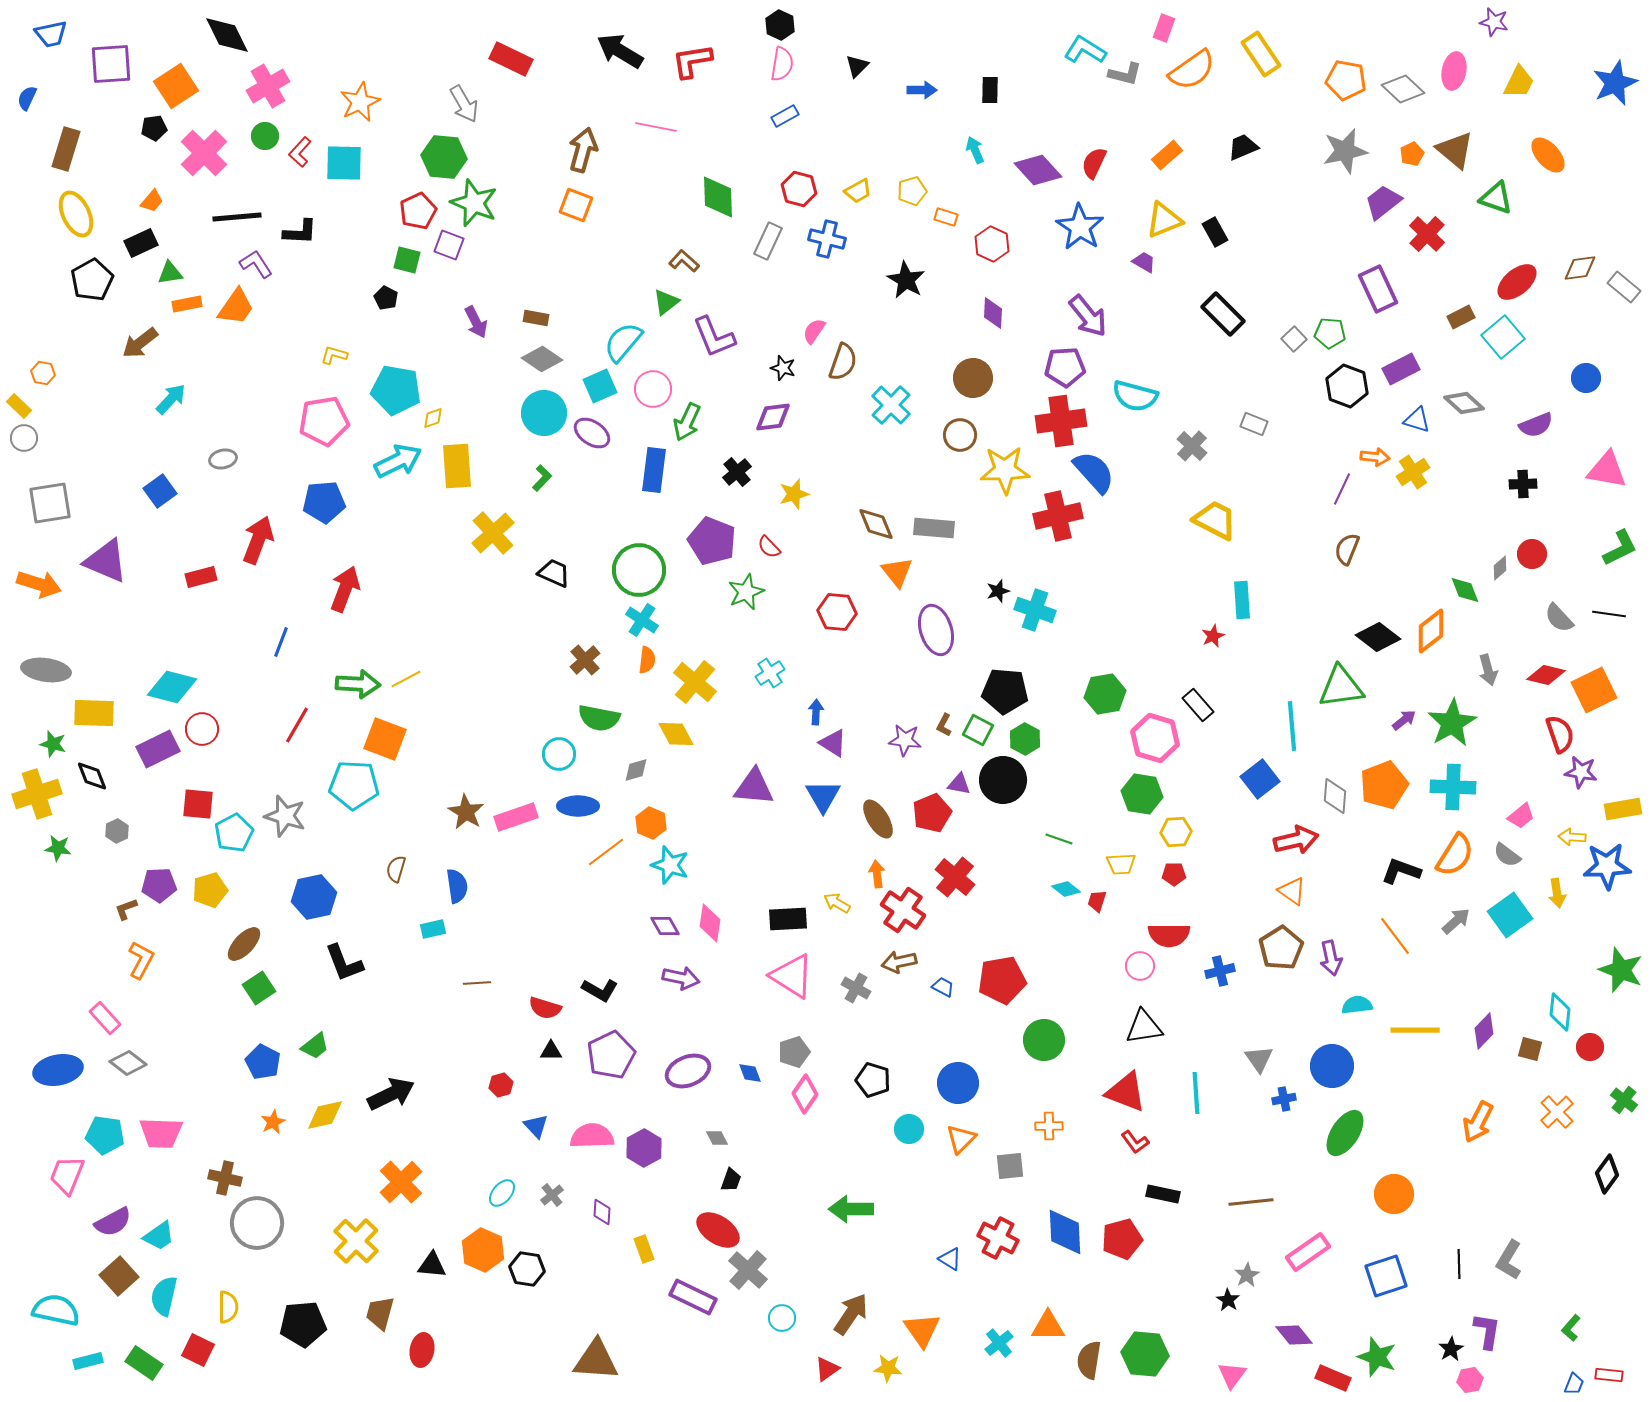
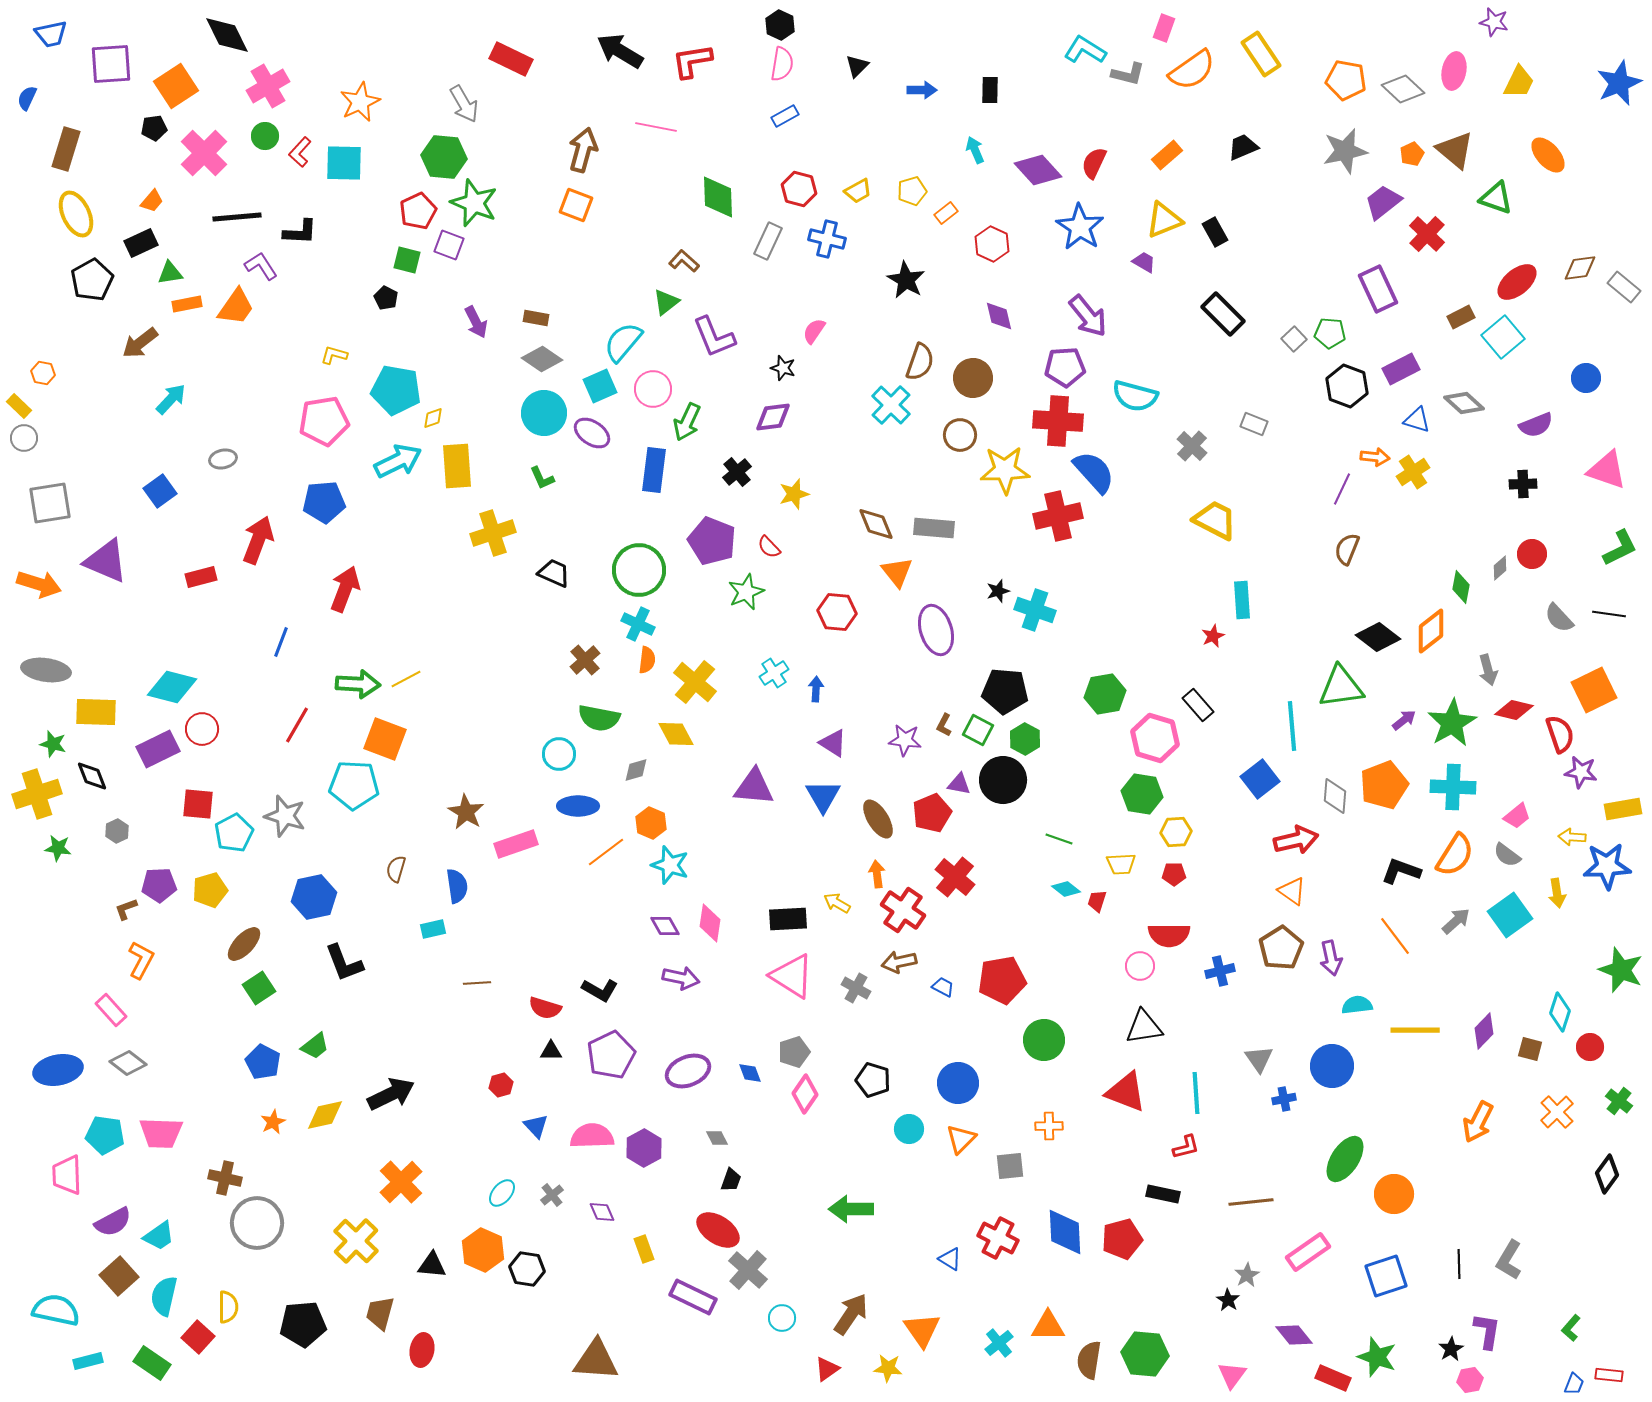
gray L-shape at (1125, 74): moved 3 px right
blue star at (1615, 83): moved 4 px right
orange rectangle at (946, 217): moved 4 px up; rotated 55 degrees counterclockwise
purple L-shape at (256, 264): moved 5 px right, 2 px down
purple diamond at (993, 313): moved 6 px right, 3 px down; rotated 16 degrees counterclockwise
brown semicircle at (843, 362): moved 77 px right
red cross at (1061, 421): moved 3 px left; rotated 12 degrees clockwise
pink triangle at (1607, 470): rotated 9 degrees clockwise
green L-shape at (542, 478): rotated 112 degrees clockwise
yellow cross at (493, 533): rotated 24 degrees clockwise
green diamond at (1465, 590): moved 4 px left, 3 px up; rotated 32 degrees clockwise
cyan cross at (642, 620): moved 4 px left, 4 px down; rotated 8 degrees counterclockwise
cyan cross at (770, 673): moved 4 px right
red diamond at (1546, 675): moved 32 px left, 35 px down
blue arrow at (816, 712): moved 23 px up
yellow rectangle at (94, 713): moved 2 px right, 1 px up
pink trapezoid at (1521, 816): moved 4 px left
pink rectangle at (516, 817): moved 27 px down
cyan diamond at (1560, 1012): rotated 12 degrees clockwise
pink rectangle at (105, 1018): moved 6 px right, 8 px up
green cross at (1624, 1100): moved 5 px left, 1 px down
green ellipse at (1345, 1133): moved 26 px down
red L-shape at (1135, 1142): moved 51 px right, 5 px down; rotated 68 degrees counterclockwise
pink trapezoid at (67, 1175): rotated 24 degrees counterclockwise
purple diamond at (602, 1212): rotated 28 degrees counterclockwise
red square at (198, 1350): moved 13 px up; rotated 16 degrees clockwise
green rectangle at (144, 1363): moved 8 px right
